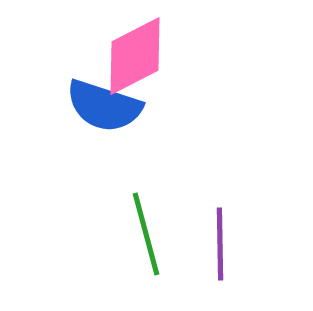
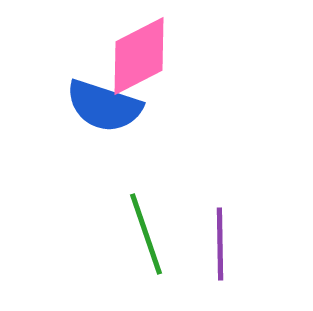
pink diamond: moved 4 px right
green line: rotated 4 degrees counterclockwise
